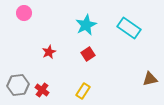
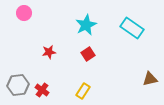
cyan rectangle: moved 3 px right
red star: rotated 16 degrees clockwise
